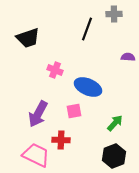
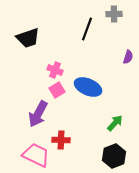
purple semicircle: rotated 104 degrees clockwise
pink square: moved 17 px left, 21 px up; rotated 21 degrees counterclockwise
